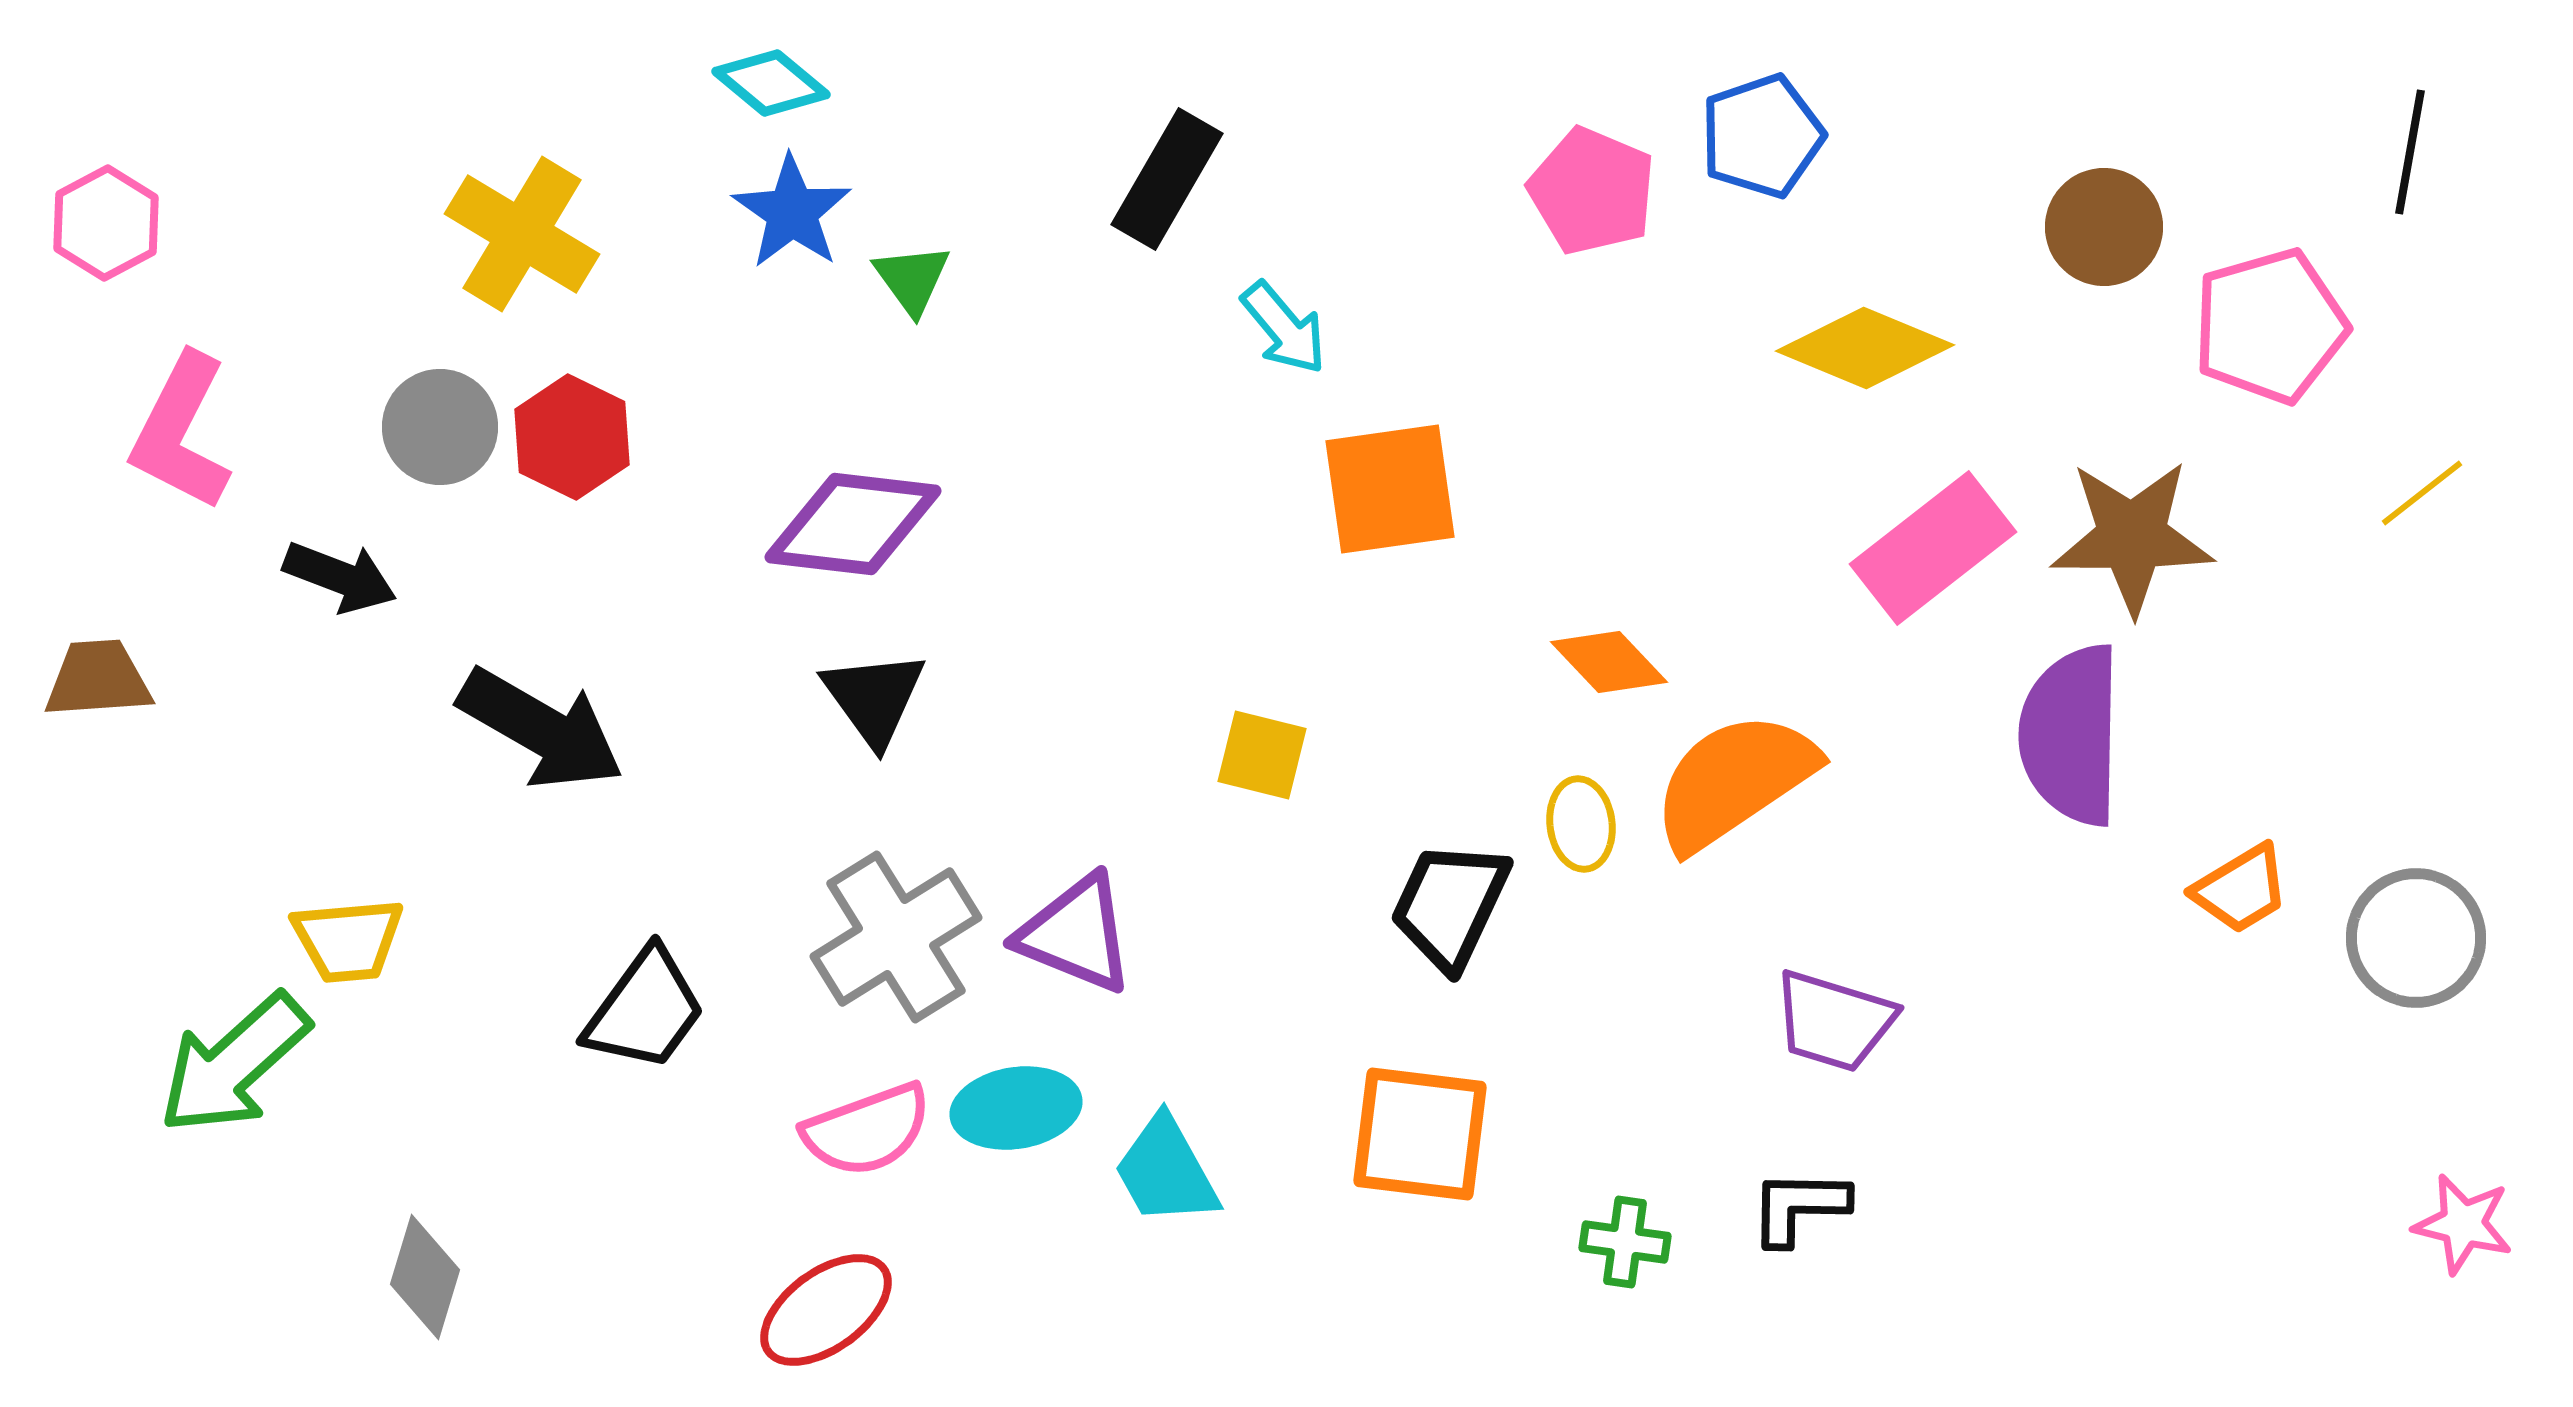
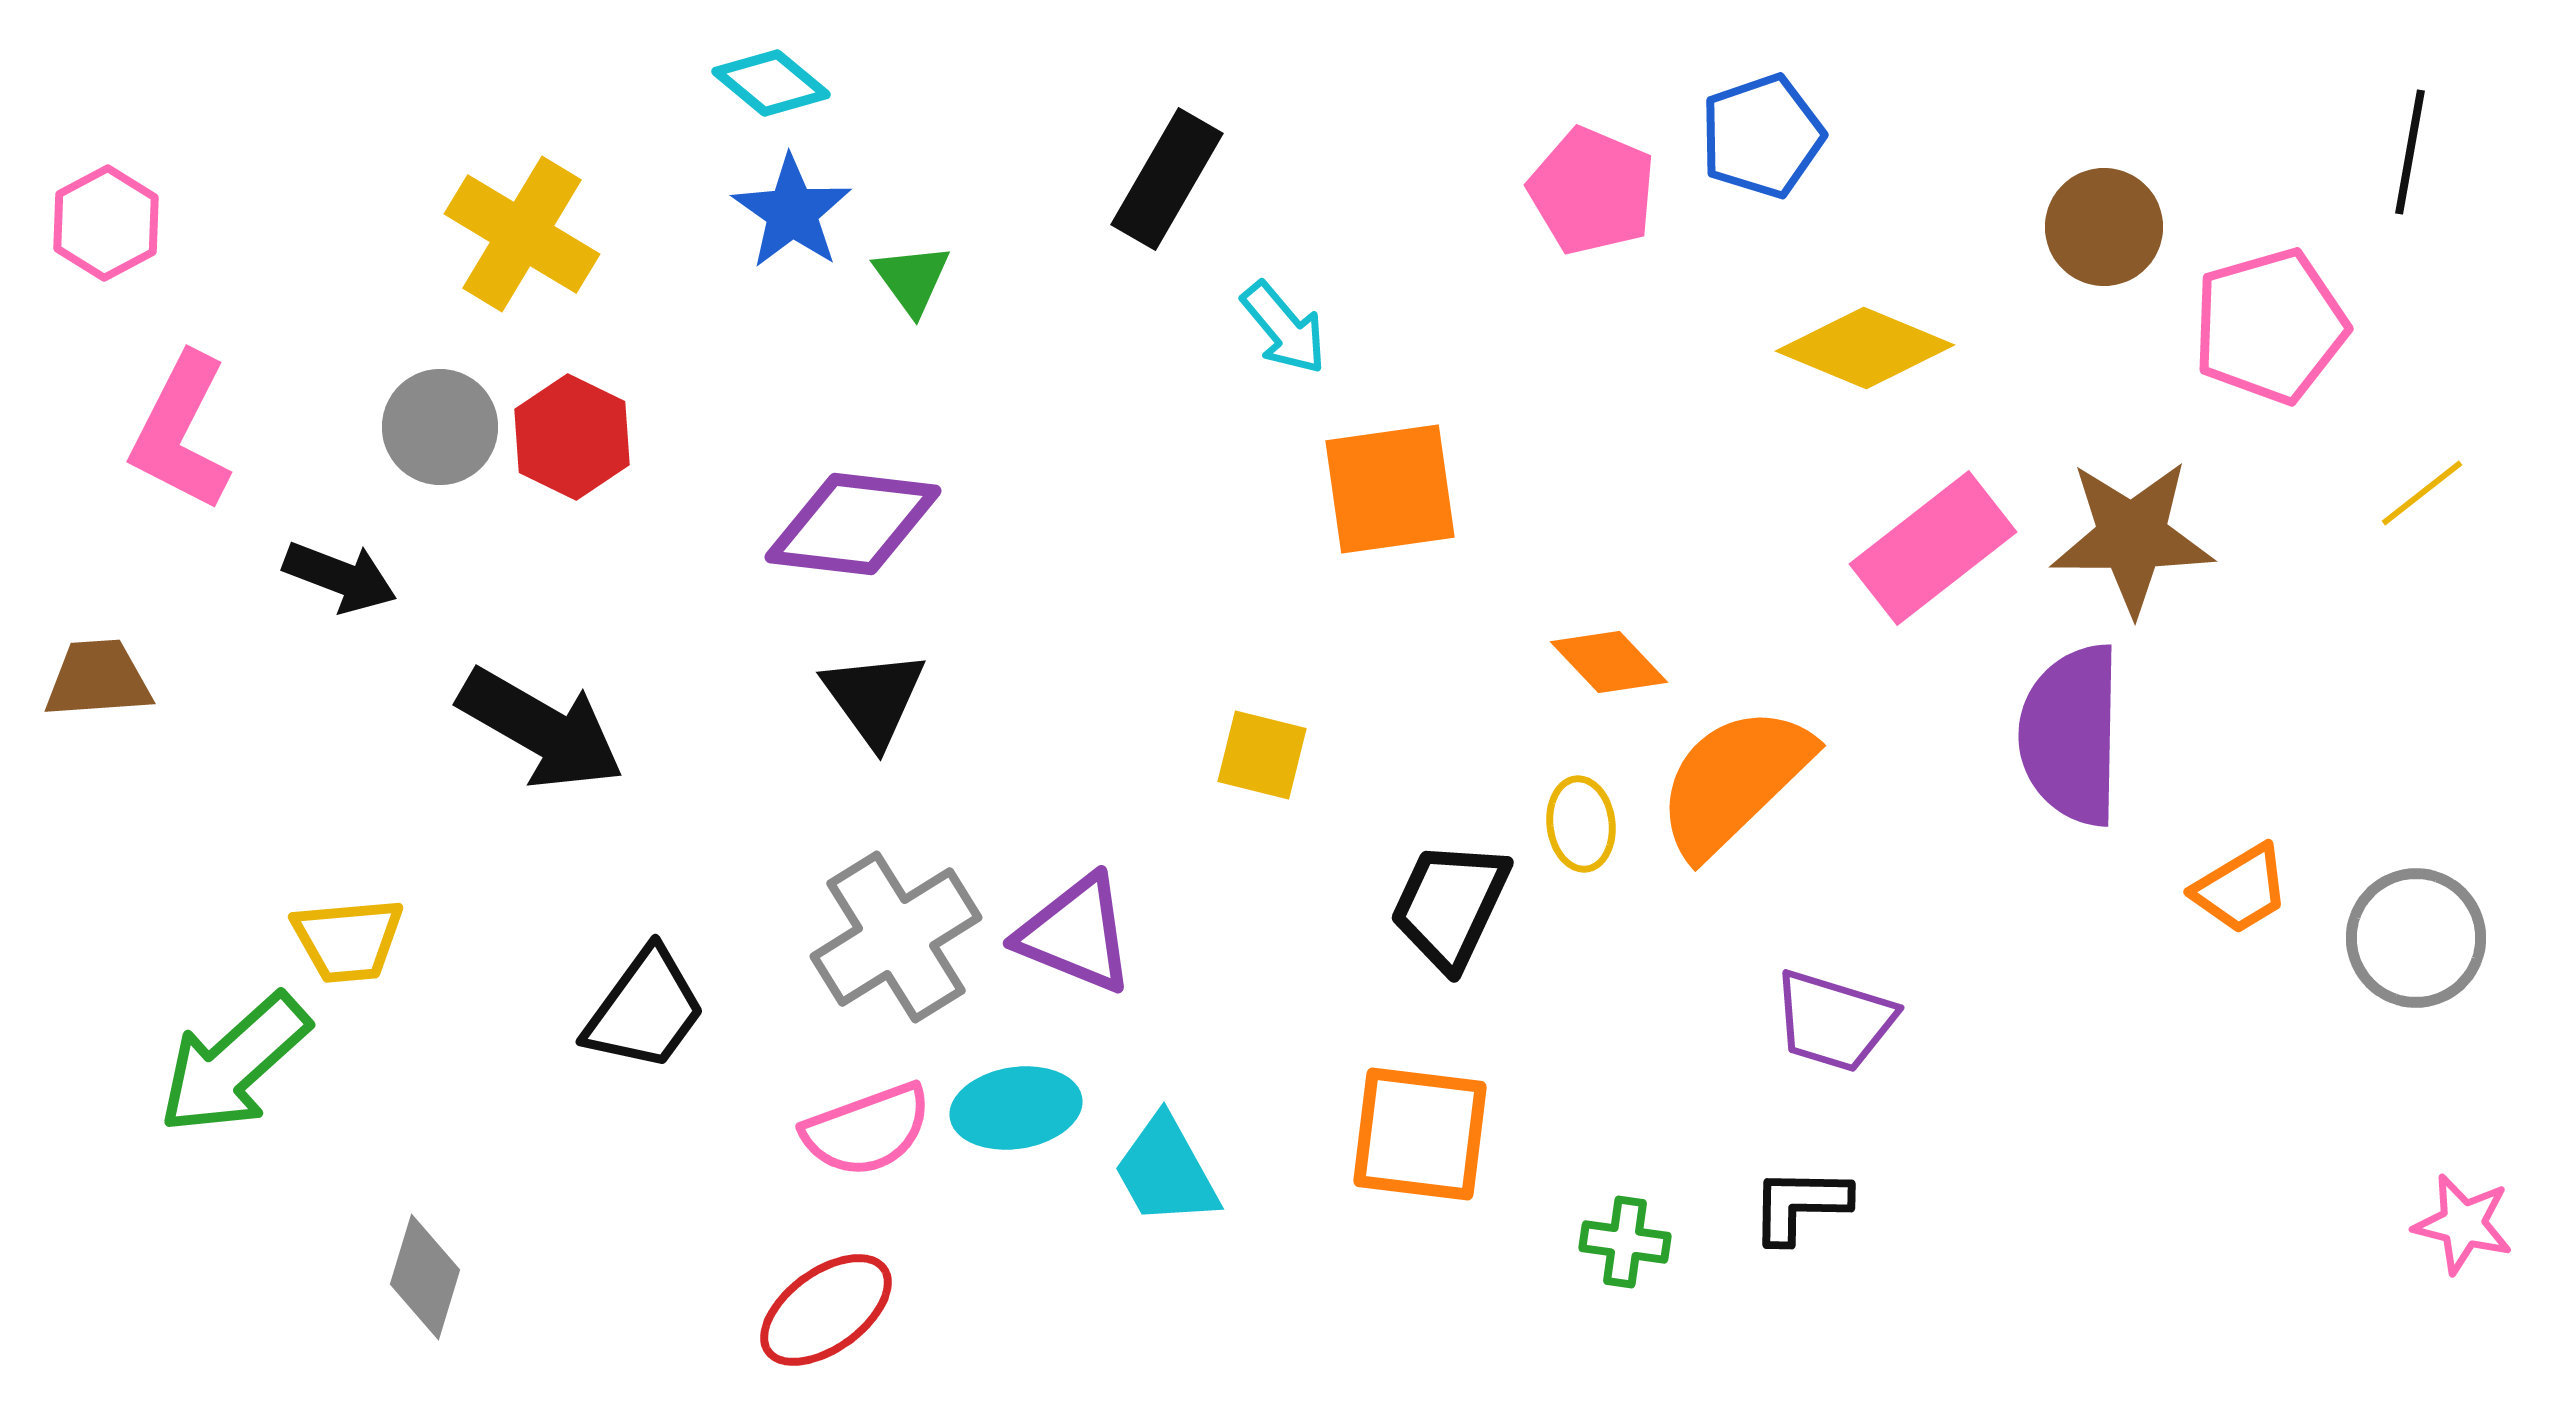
orange semicircle at (1734, 781): rotated 10 degrees counterclockwise
black L-shape at (1799, 1207): moved 1 px right, 2 px up
